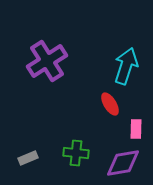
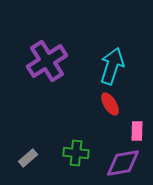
cyan arrow: moved 14 px left
pink rectangle: moved 1 px right, 2 px down
gray rectangle: rotated 18 degrees counterclockwise
